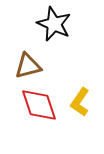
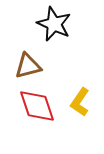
red diamond: moved 2 px left, 1 px down
